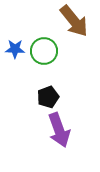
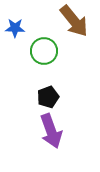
blue star: moved 21 px up
purple arrow: moved 8 px left, 1 px down
